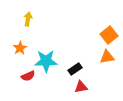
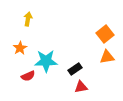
orange square: moved 4 px left, 1 px up
